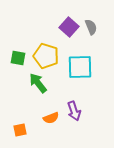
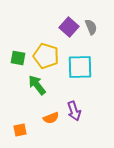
green arrow: moved 1 px left, 2 px down
